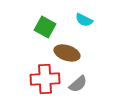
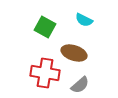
brown ellipse: moved 7 px right
red cross: moved 6 px up; rotated 12 degrees clockwise
gray semicircle: moved 2 px right, 1 px down
